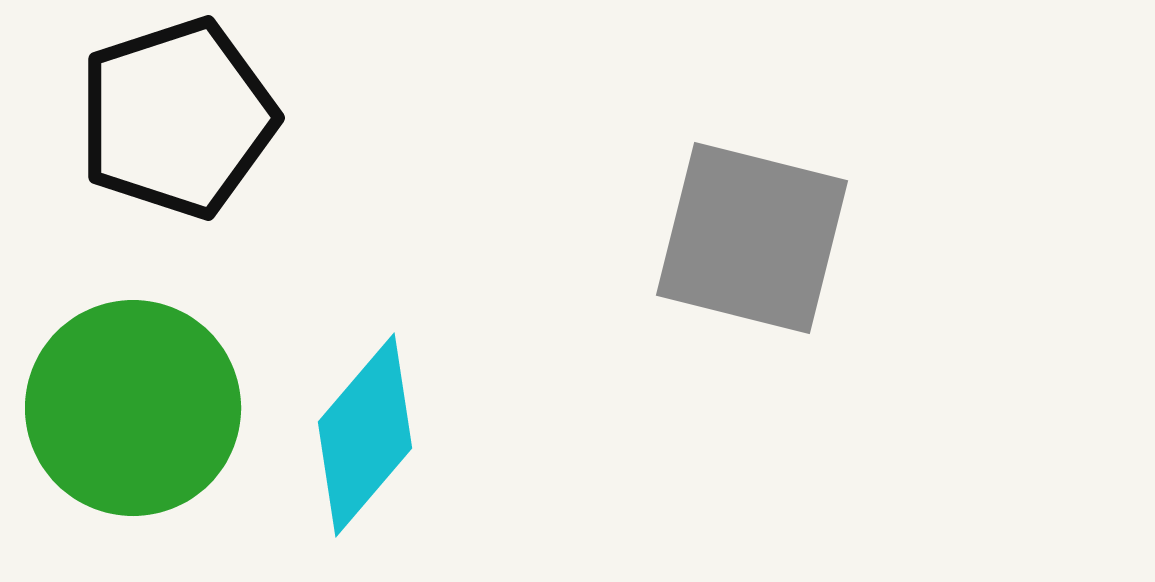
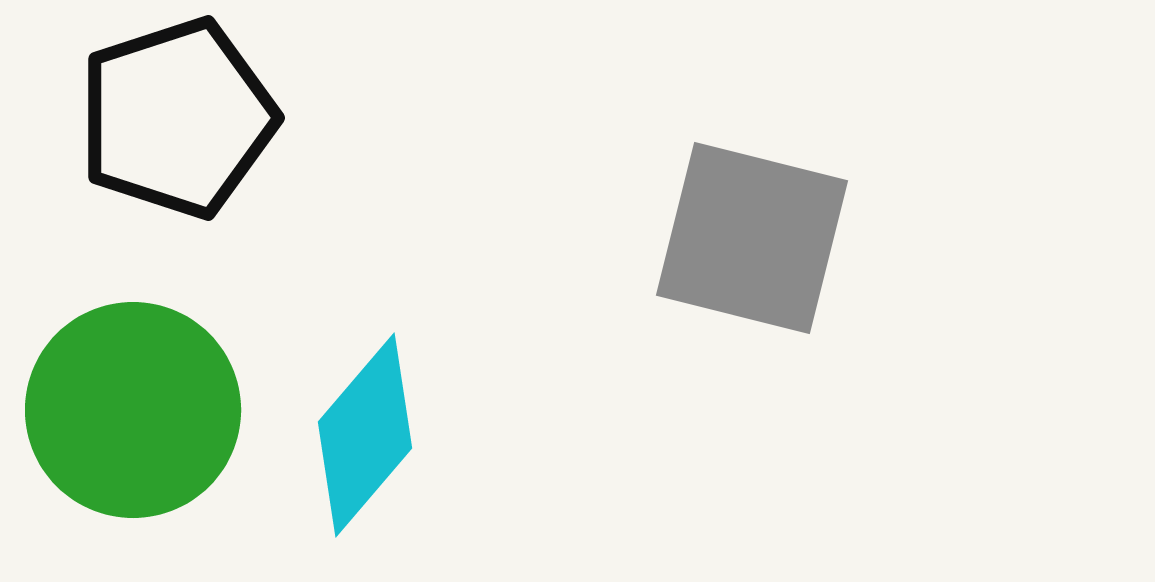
green circle: moved 2 px down
